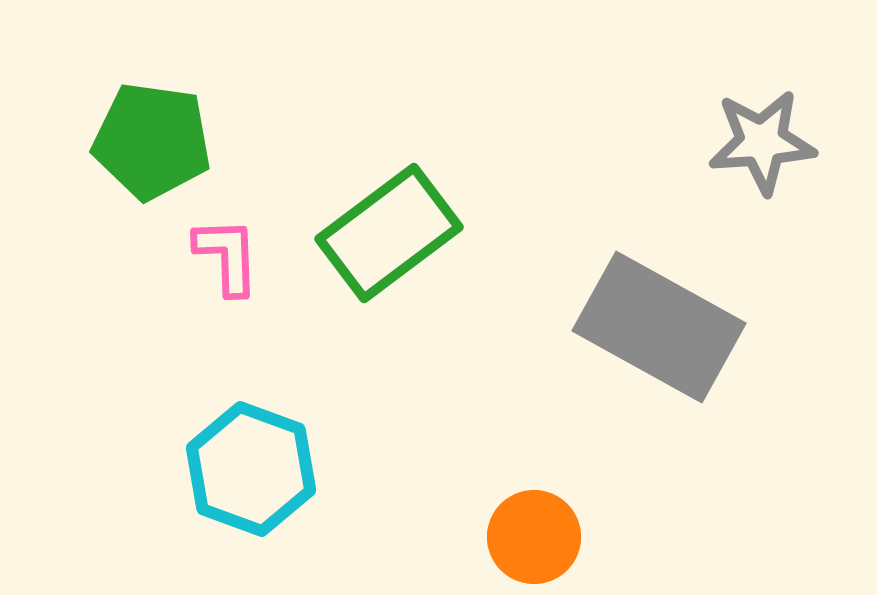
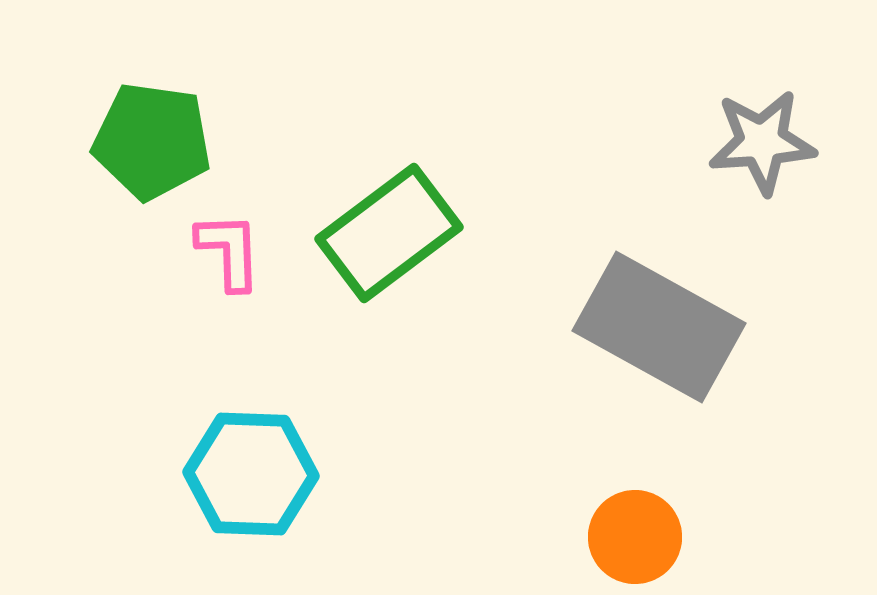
pink L-shape: moved 2 px right, 5 px up
cyan hexagon: moved 5 px down; rotated 18 degrees counterclockwise
orange circle: moved 101 px right
